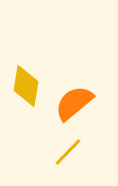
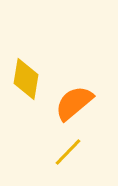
yellow diamond: moved 7 px up
